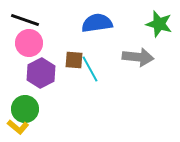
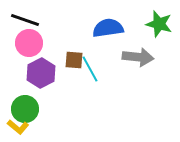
blue semicircle: moved 11 px right, 5 px down
